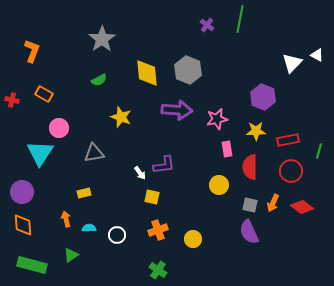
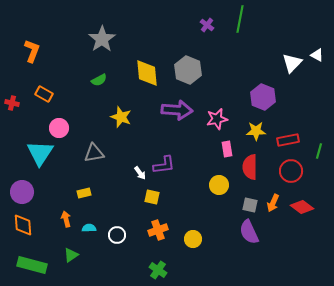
red cross at (12, 100): moved 3 px down
